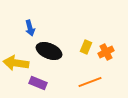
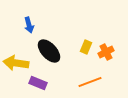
blue arrow: moved 1 px left, 3 px up
black ellipse: rotated 25 degrees clockwise
